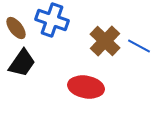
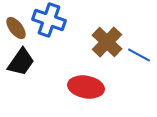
blue cross: moved 3 px left
brown cross: moved 2 px right, 1 px down
blue line: moved 9 px down
black trapezoid: moved 1 px left, 1 px up
